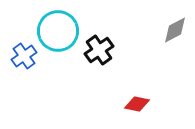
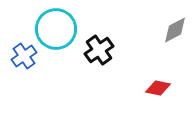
cyan circle: moved 2 px left, 2 px up
red diamond: moved 21 px right, 16 px up
